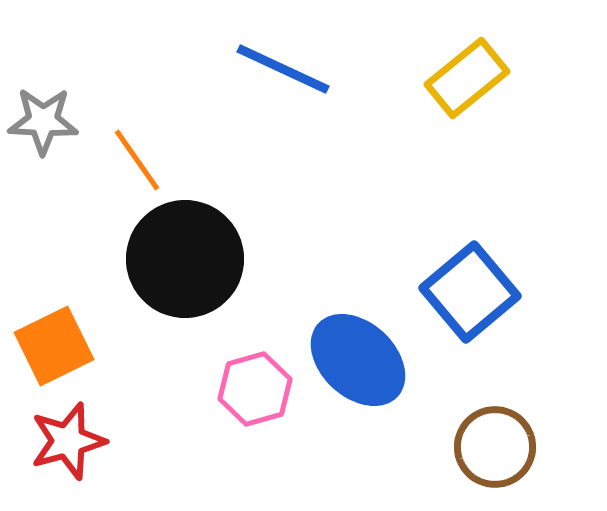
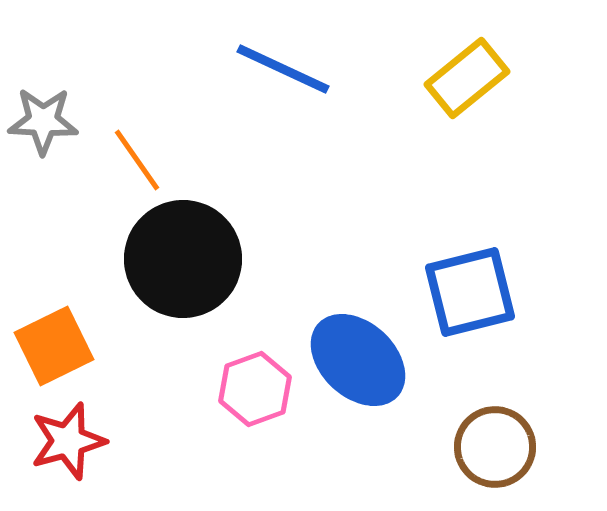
black circle: moved 2 px left
blue square: rotated 26 degrees clockwise
pink hexagon: rotated 4 degrees counterclockwise
